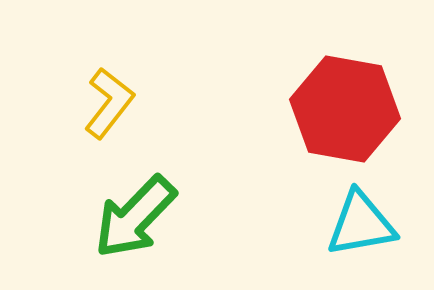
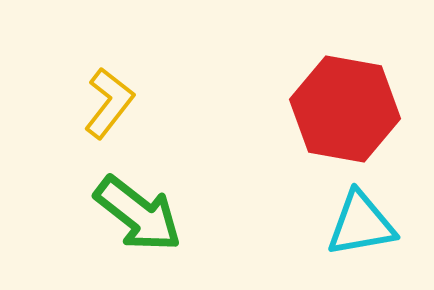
green arrow: moved 3 px right, 3 px up; rotated 96 degrees counterclockwise
